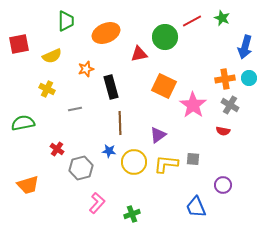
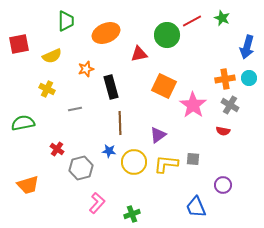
green circle: moved 2 px right, 2 px up
blue arrow: moved 2 px right
